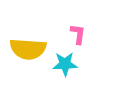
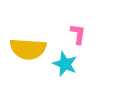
cyan star: rotated 25 degrees clockwise
